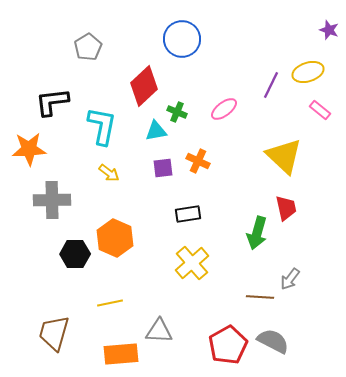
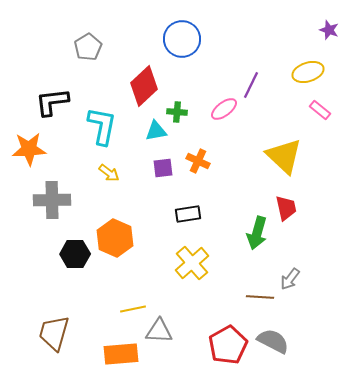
purple line: moved 20 px left
green cross: rotated 18 degrees counterclockwise
yellow line: moved 23 px right, 6 px down
